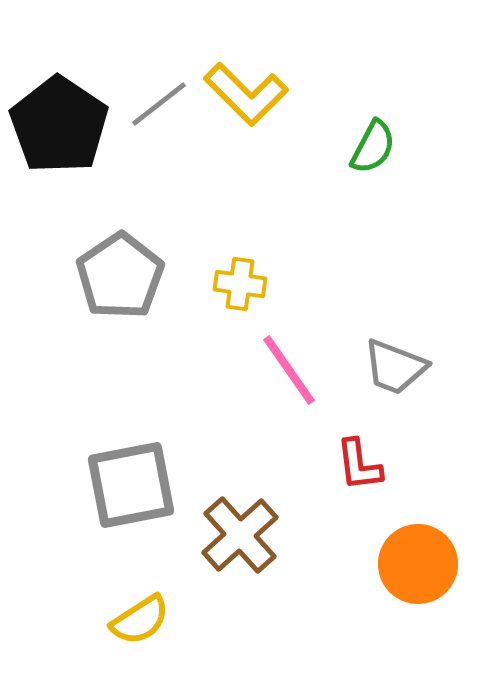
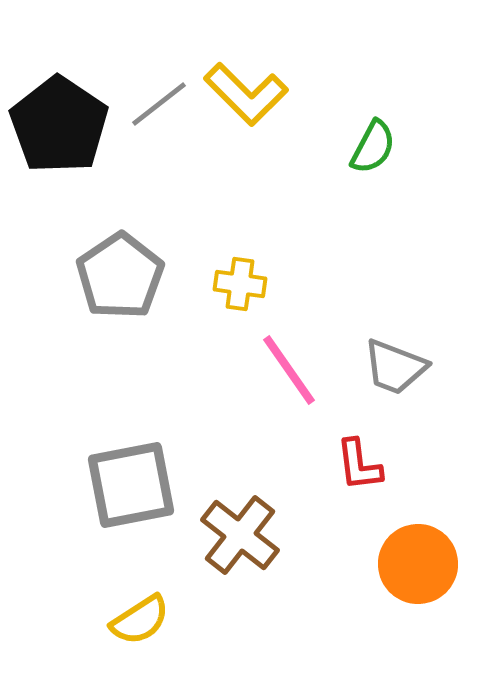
brown cross: rotated 10 degrees counterclockwise
